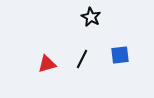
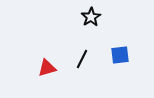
black star: rotated 12 degrees clockwise
red triangle: moved 4 px down
